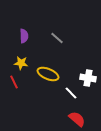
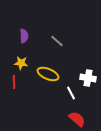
gray line: moved 3 px down
red line: rotated 24 degrees clockwise
white line: rotated 16 degrees clockwise
